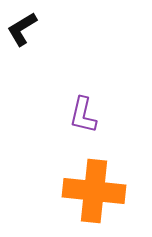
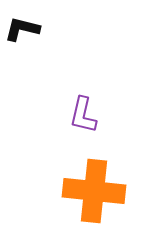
black L-shape: rotated 45 degrees clockwise
